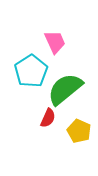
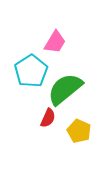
pink trapezoid: rotated 55 degrees clockwise
